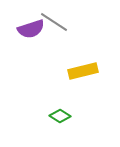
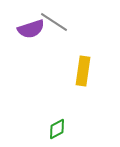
yellow rectangle: rotated 68 degrees counterclockwise
green diamond: moved 3 px left, 13 px down; rotated 60 degrees counterclockwise
